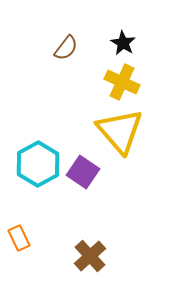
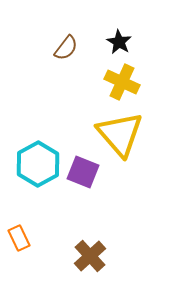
black star: moved 4 px left, 1 px up
yellow triangle: moved 3 px down
purple square: rotated 12 degrees counterclockwise
